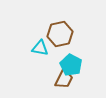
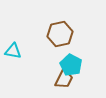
cyan triangle: moved 27 px left, 3 px down
